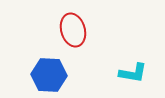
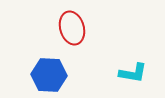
red ellipse: moved 1 px left, 2 px up
